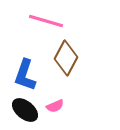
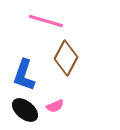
blue L-shape: moved 1 px left
